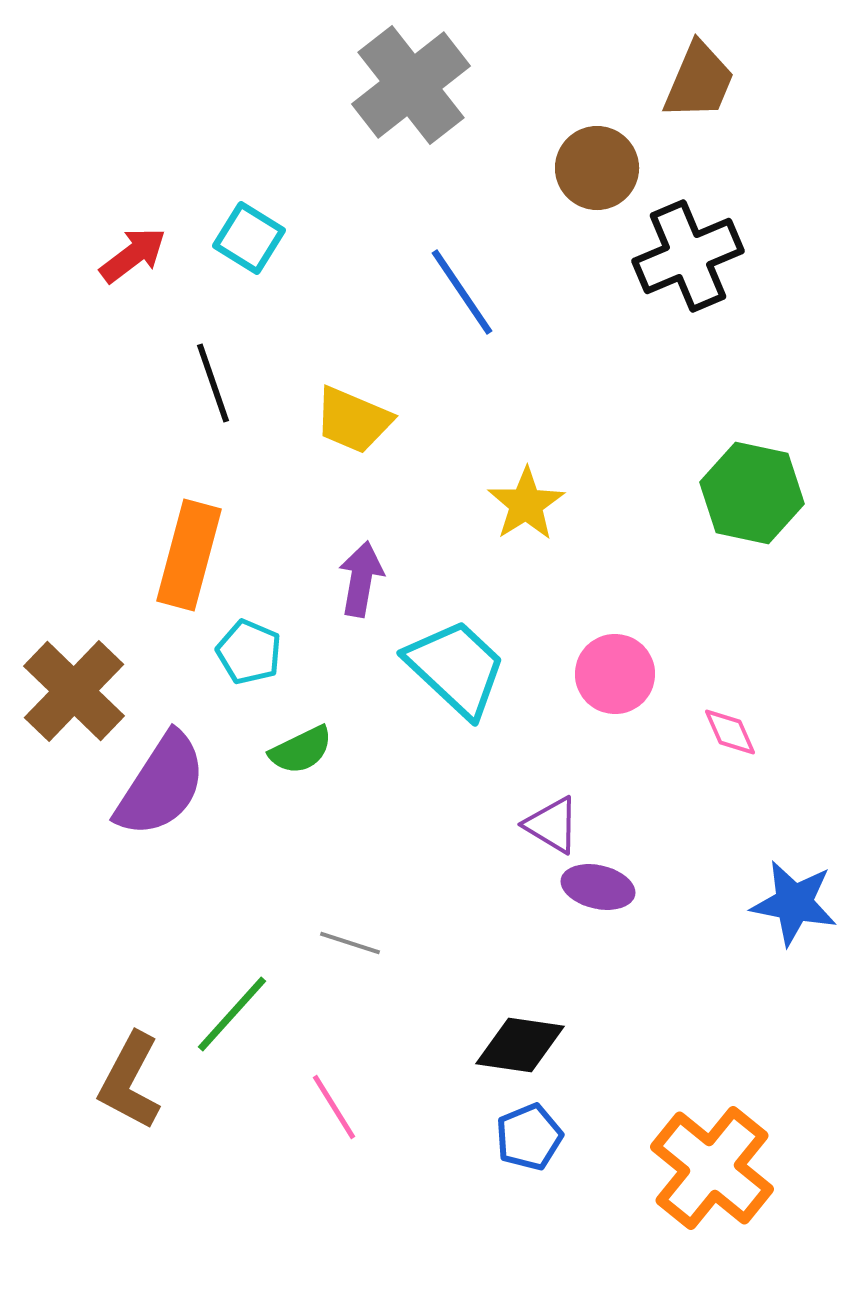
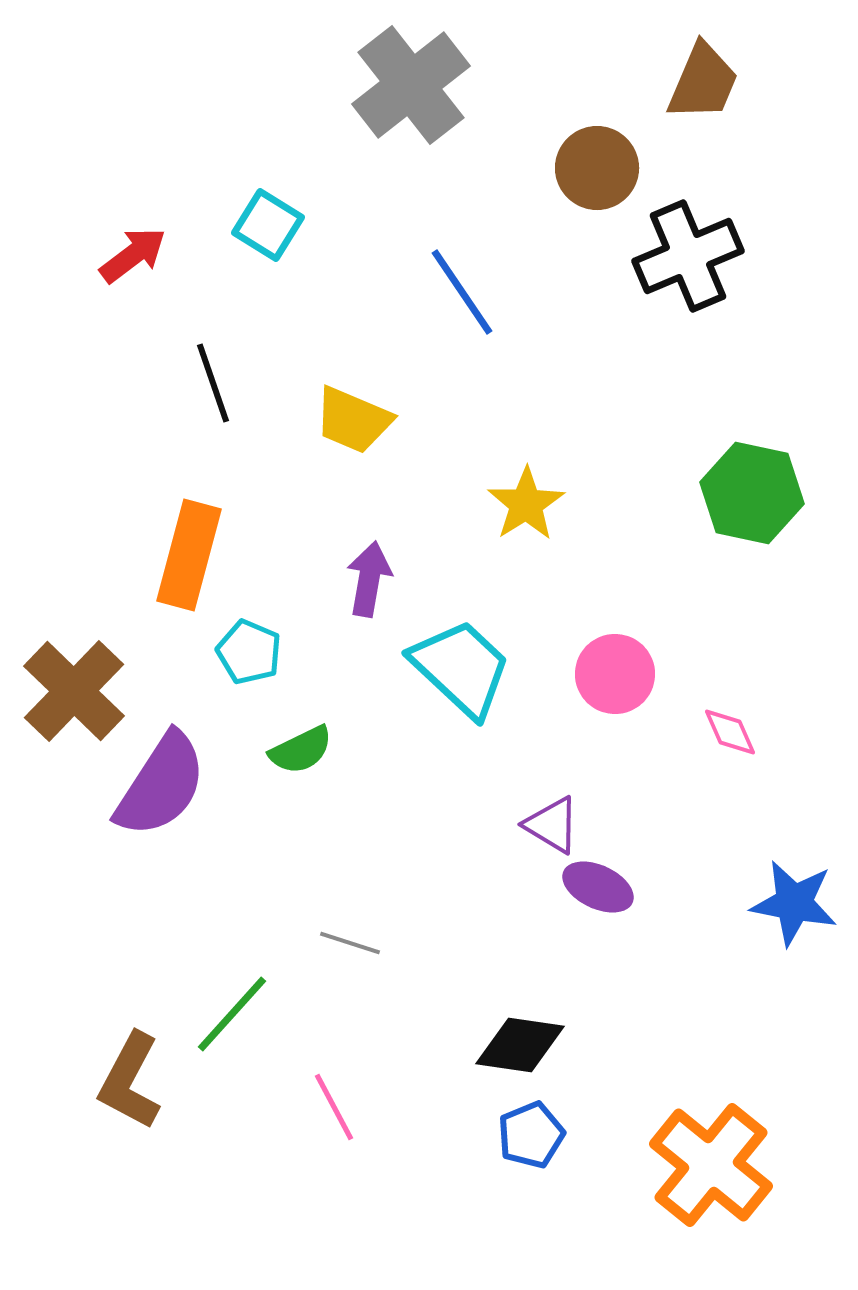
brown trapezoid: moved 4 px right, 1 px down
cyan square: moved 19 px right, 13 px up
purple arrow: moved 8 px right
cyan trapezoid: moved 5 px right
purple ellipse: rotated 12 degrees clockwise
pink line: rotated 4 degrees clockwise
blue pentagon: moved 2 px right, 2 px up
orange cross: moved 1 px left, 3 px up
